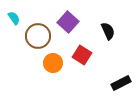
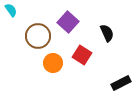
cyan semicircle: moved 3 px left, 8 px up
black semicircle: moved 1 px left, 2 px down
